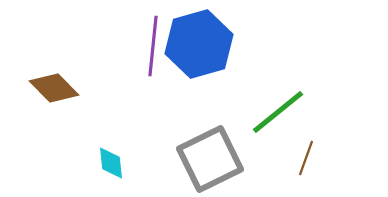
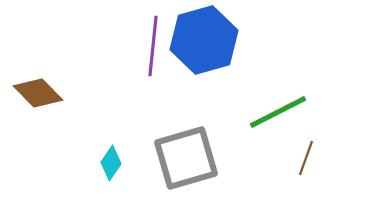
blue hexagon: moved 5 px right, 4 px up
brown diamond: moved 16 px left, 5 px down
green line: rotated 12 degrees clockwise
gray square: moved 24 px left, 1 px up; rotated 10 degrees clockwise
cyan diamond: rotated 40 degrees clockwise
